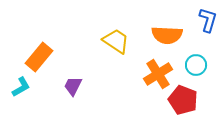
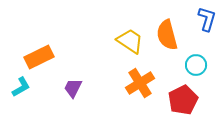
blue L-shape: moved 1 px left, 1 px up
orange semicircle: rotated 72 degrees clockwise
yellow trapezoid: moved 14 px right
orange rectangle: rotated 24 degrees clockwise
orange cross: moved 18 px left, 9 px down
purple trapezoid: moved 2 px down
red pentagon: rotated 24 degrees clockwise
